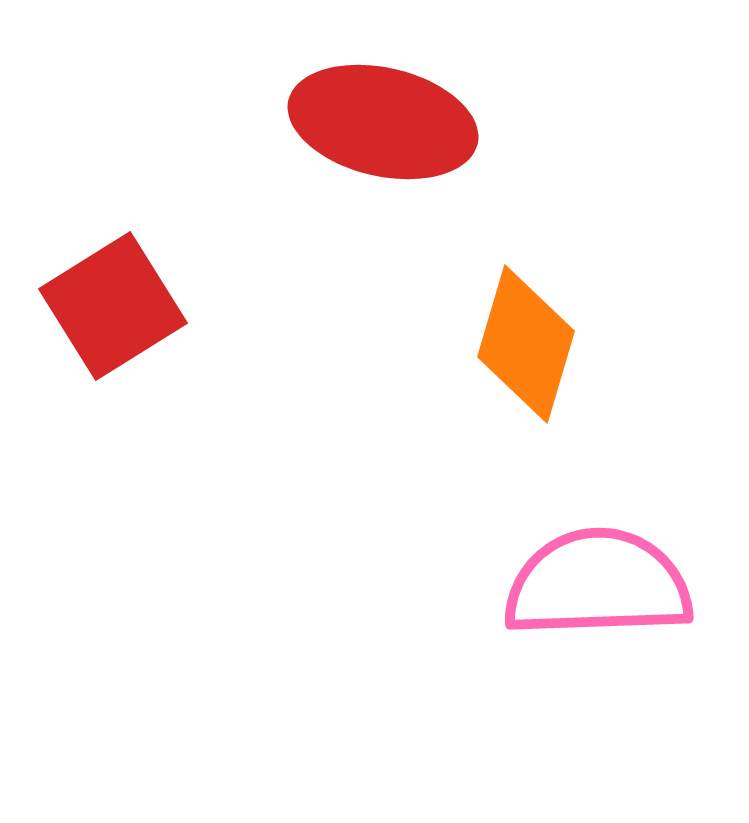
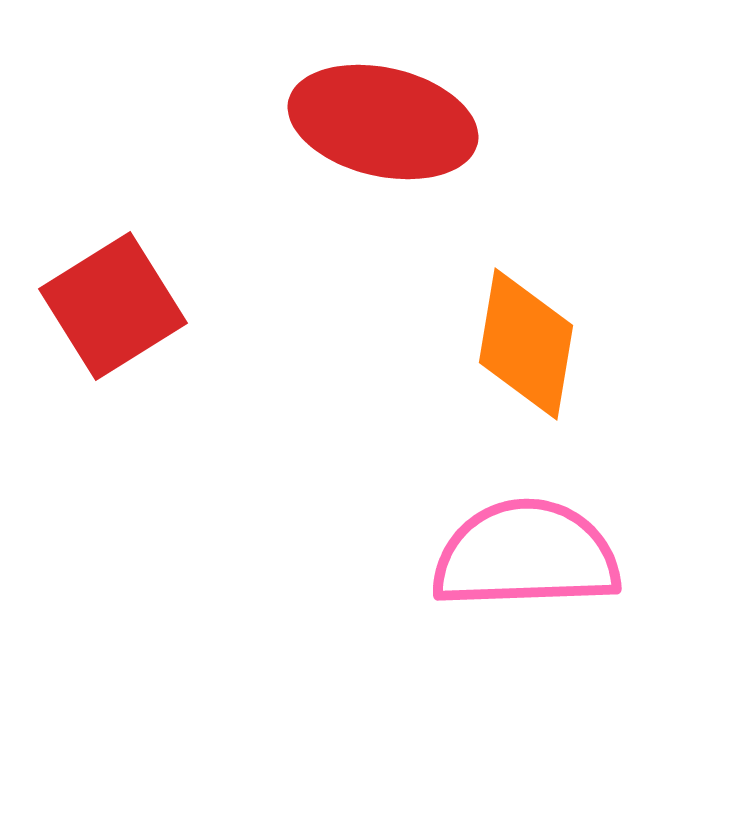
orange diamond: rotated 7 degrees counterclockwise
pink semicircle: moved 72 px left, 29 px up
